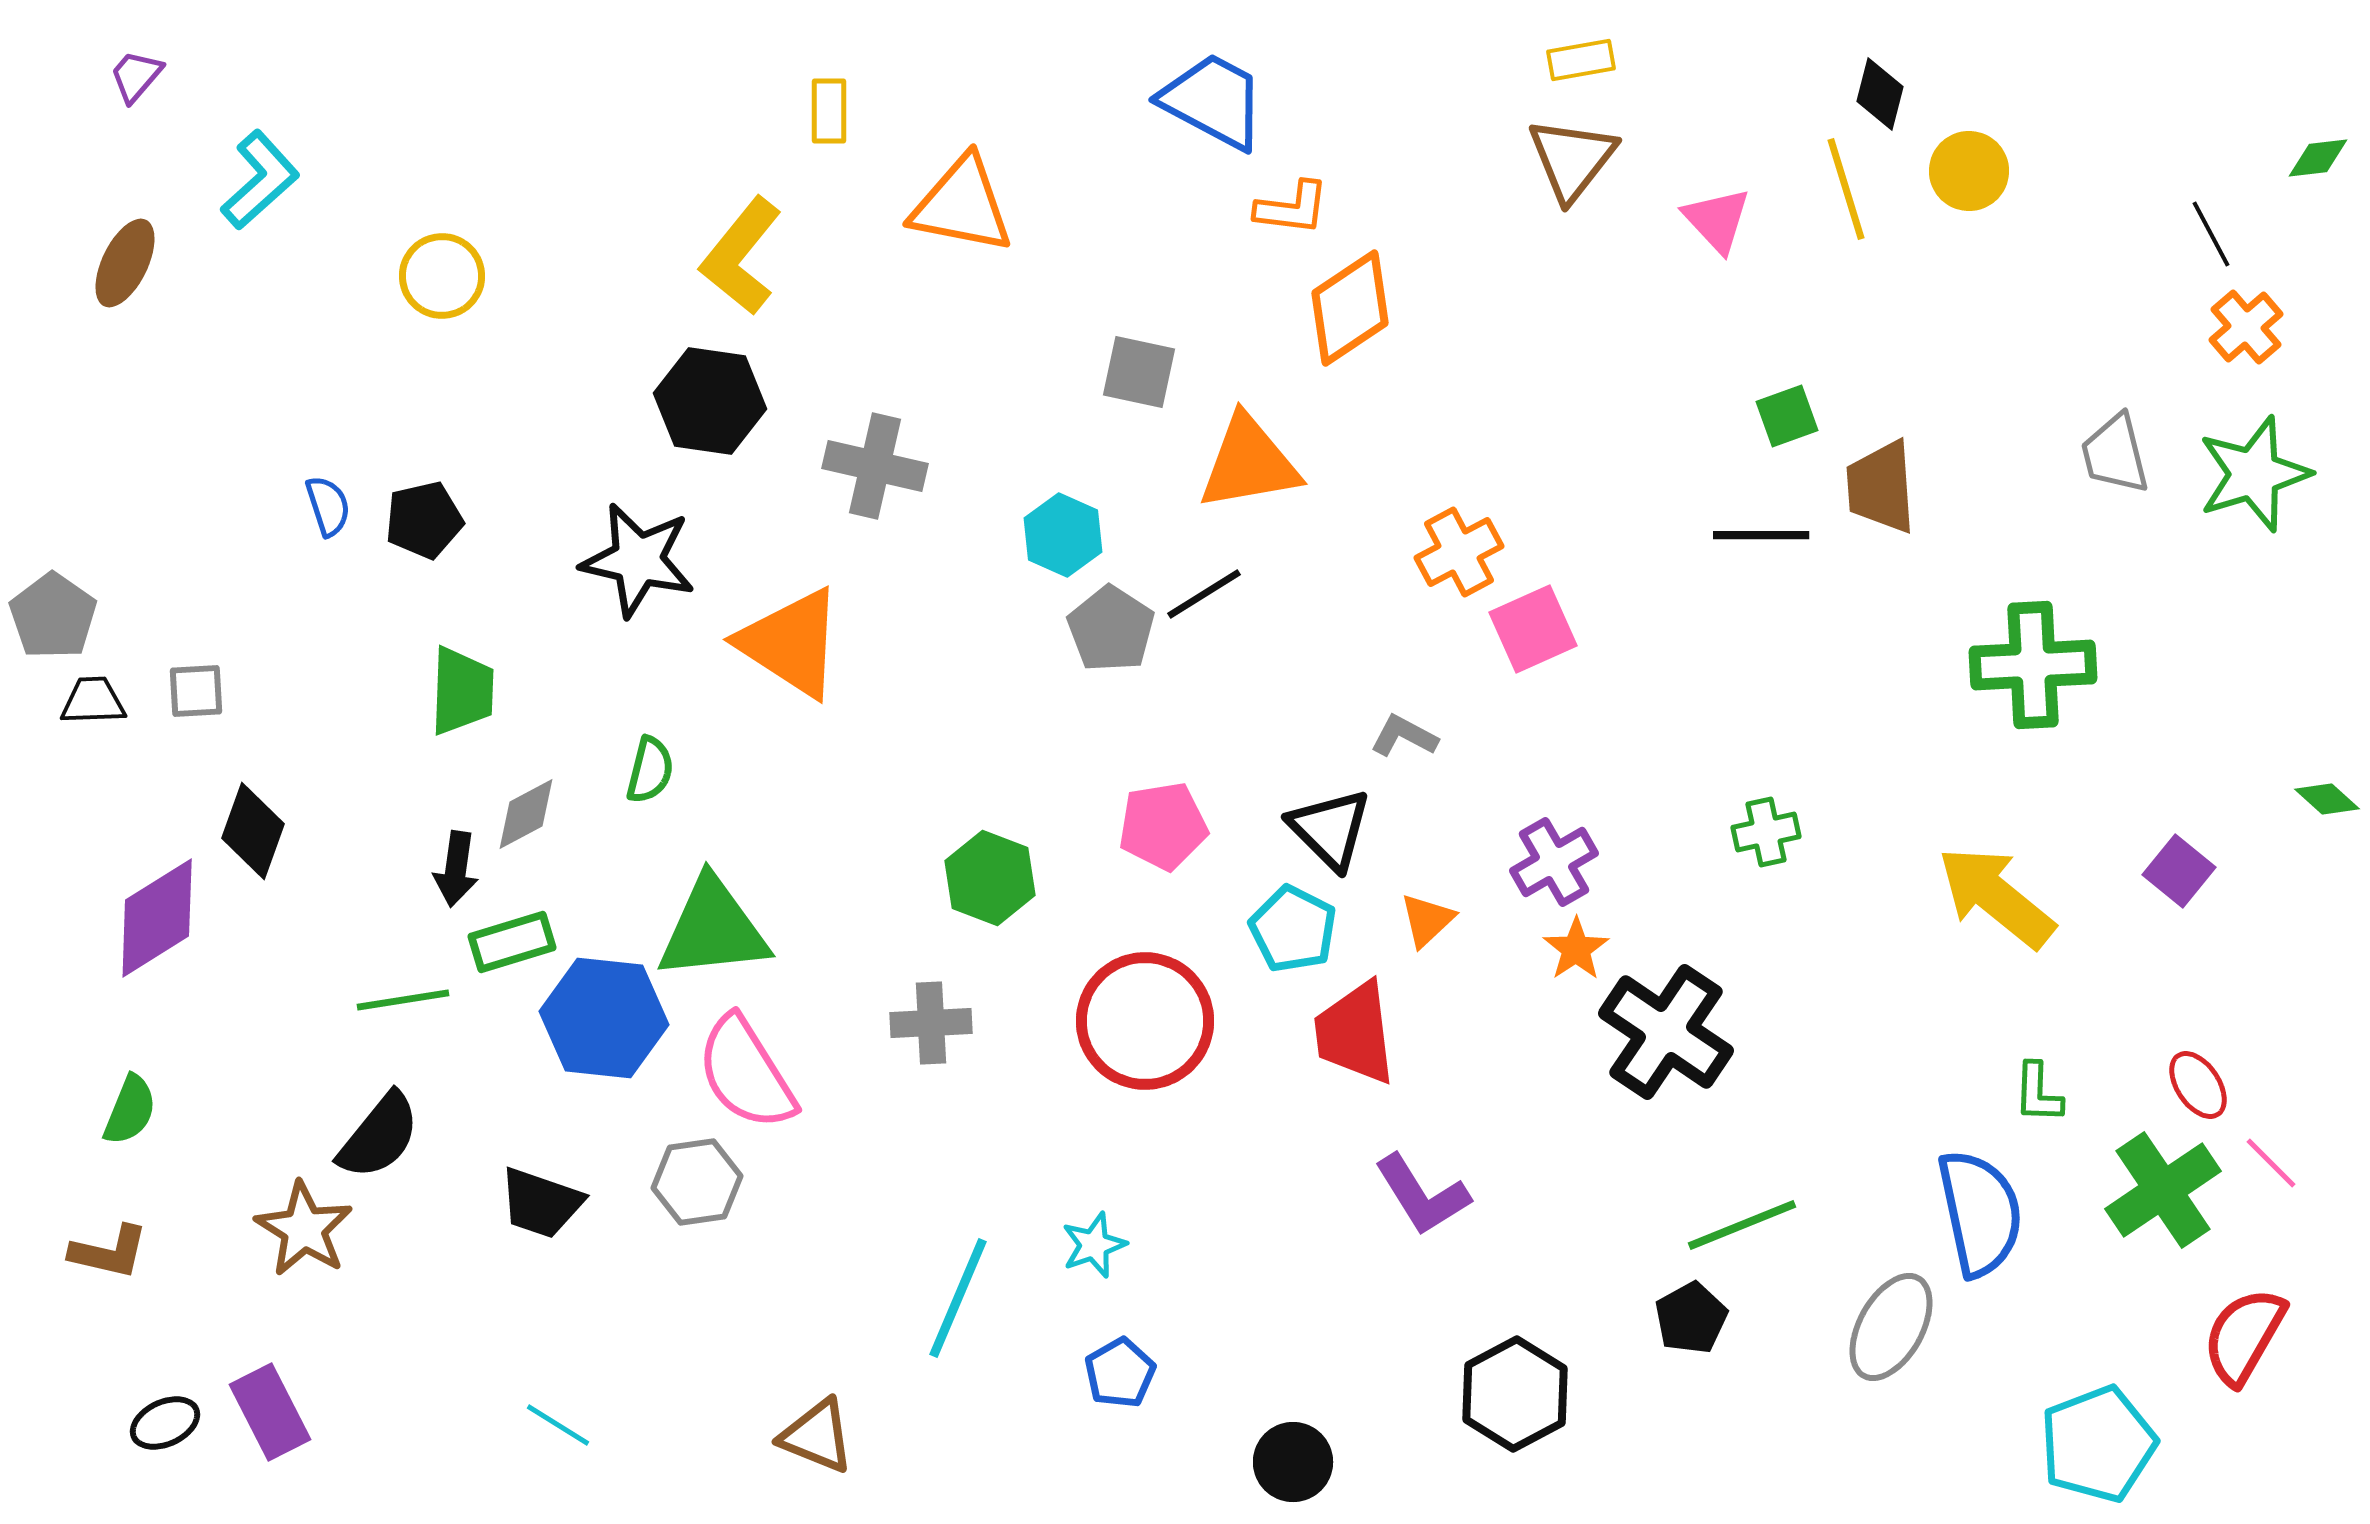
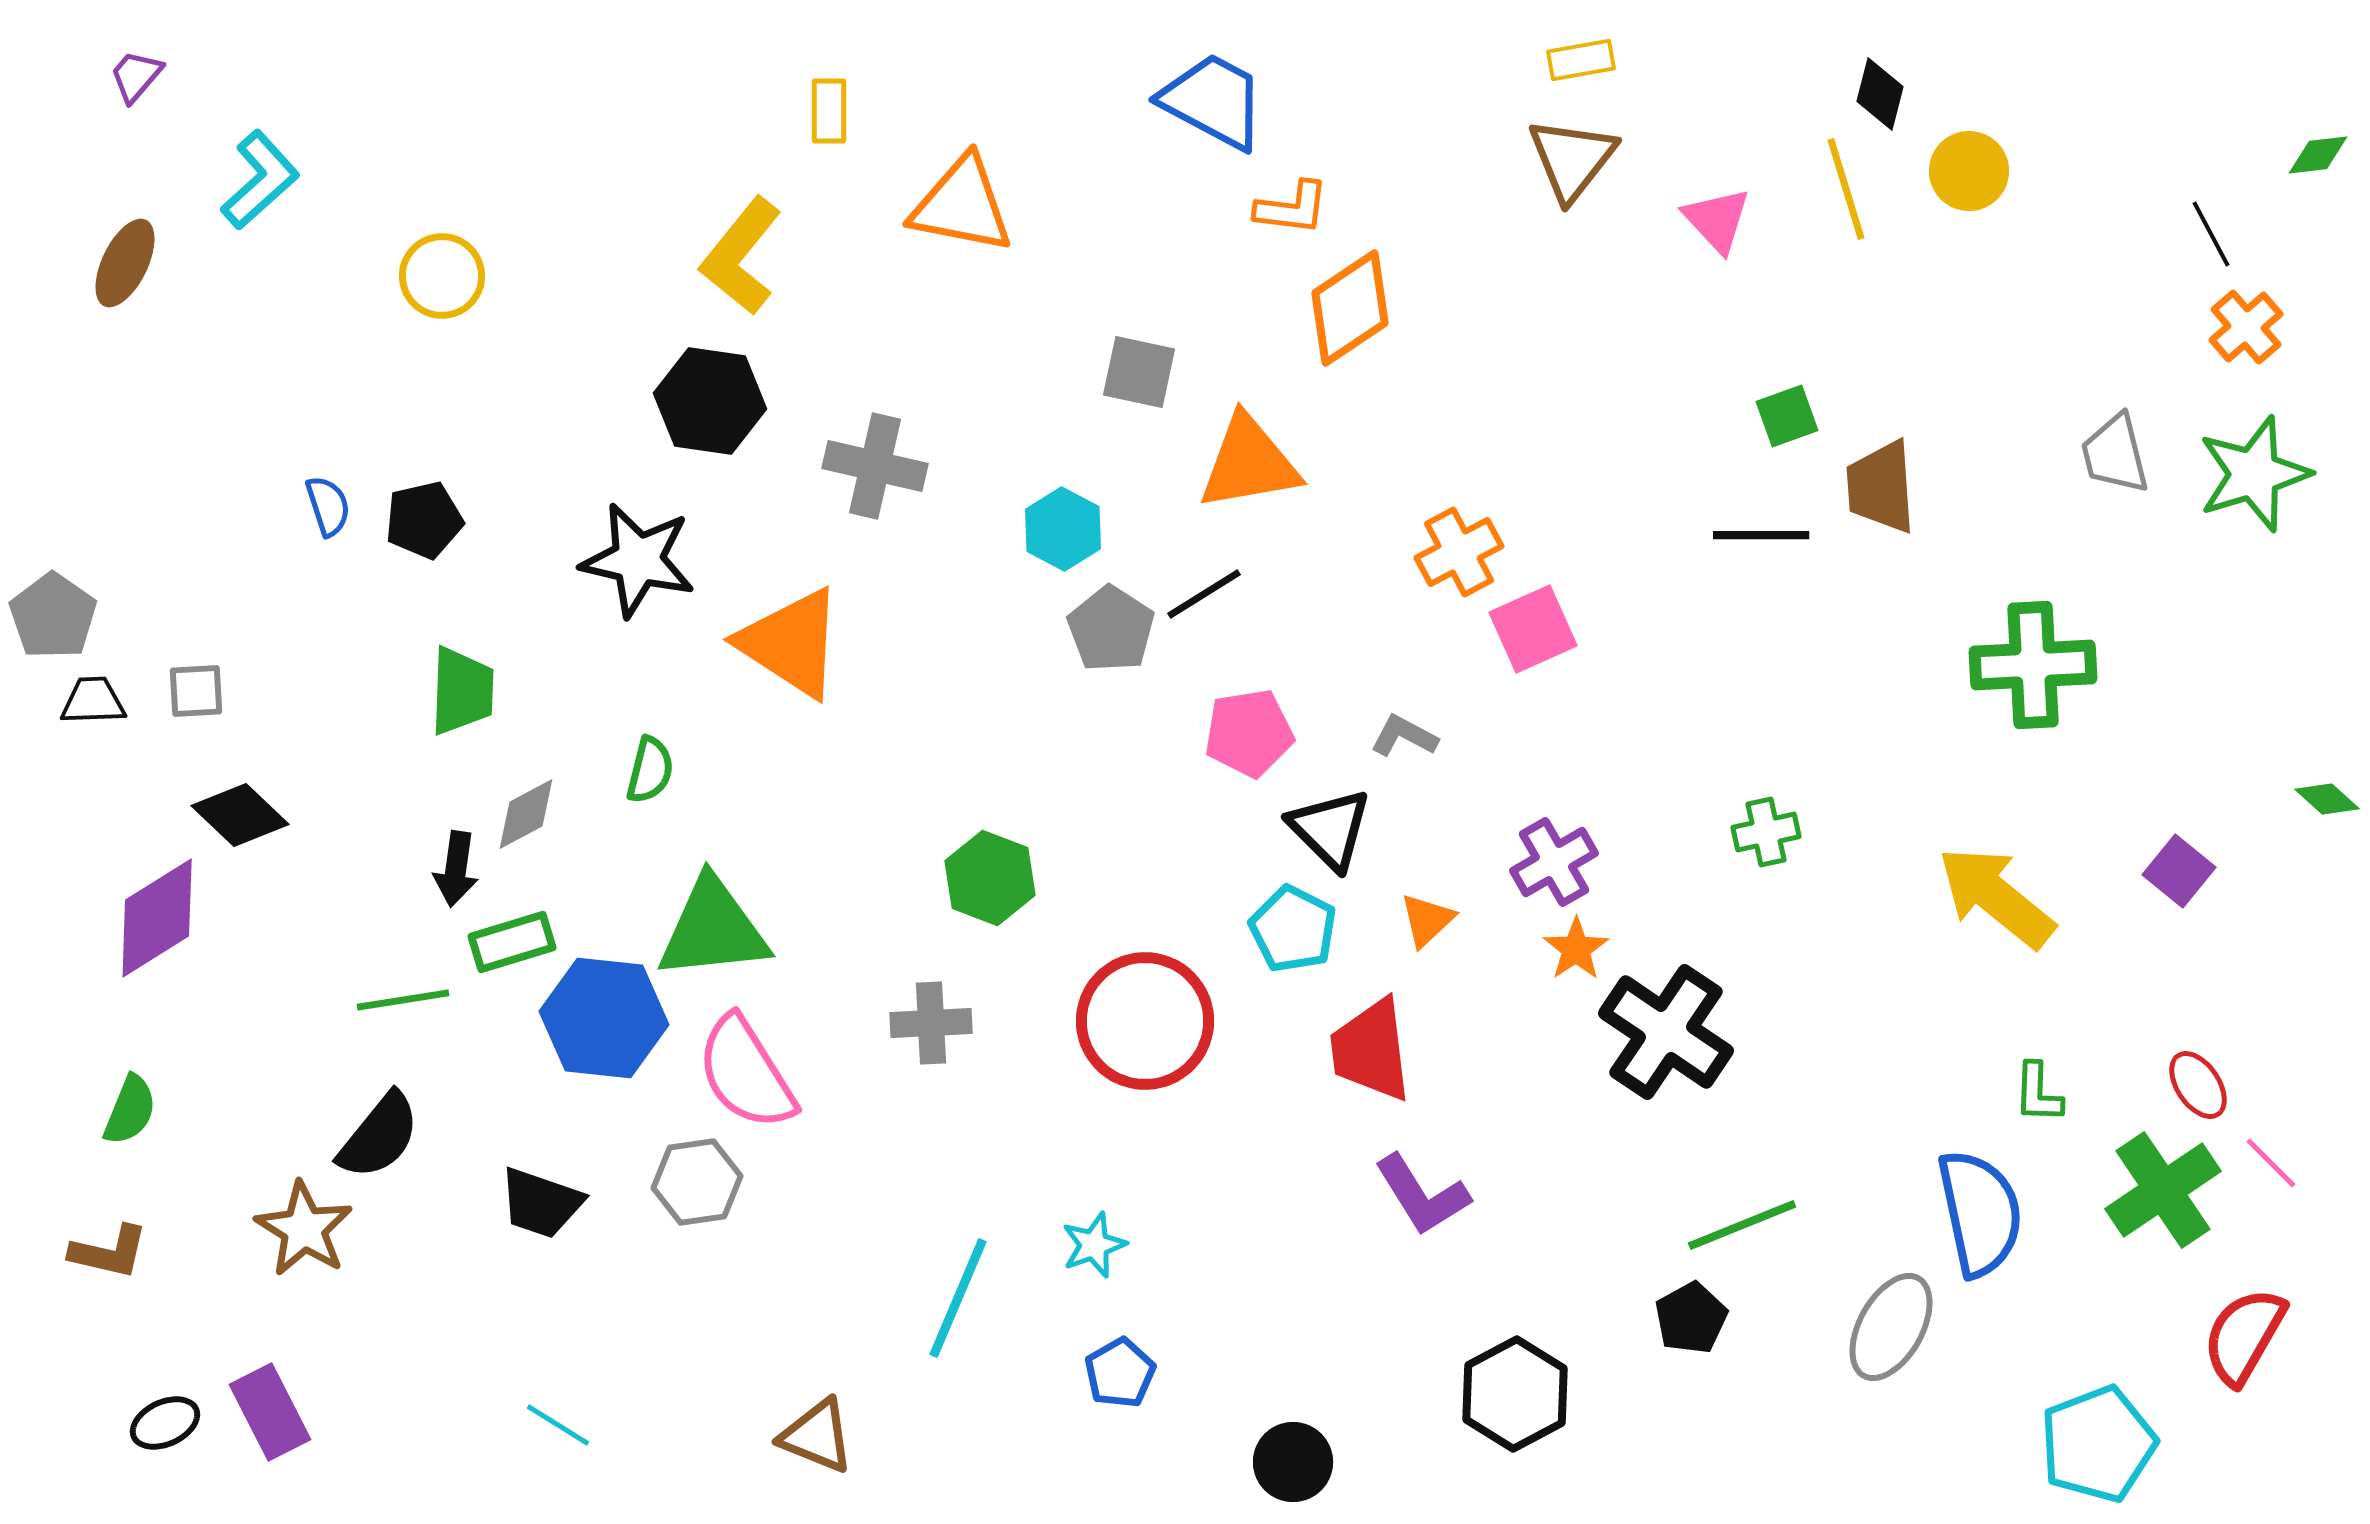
green diamond at (2318, 158): moved 3 px up
cyan hexagon at (1063, 535): moved 6 px up; rotated 4 degrees clockwise
pink pentagon at (1163, 826): moved 86 px right, 93 px up
black diamond at (253, 831): moved 13 px left, 16 px up; rotated 66 degrees counterclockwise
red trapezoid at (1355, 1033): moved 16 px right, 17 px down
